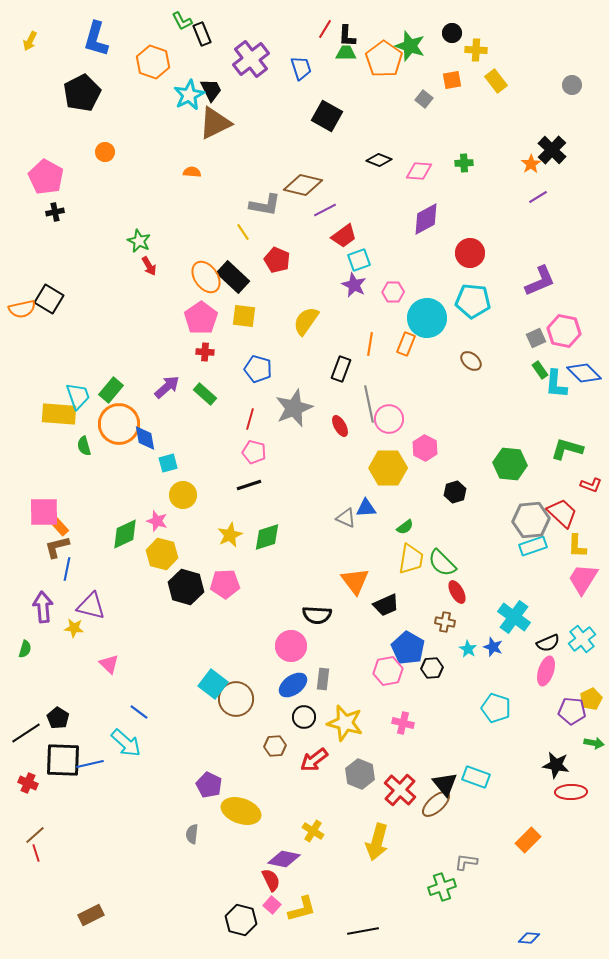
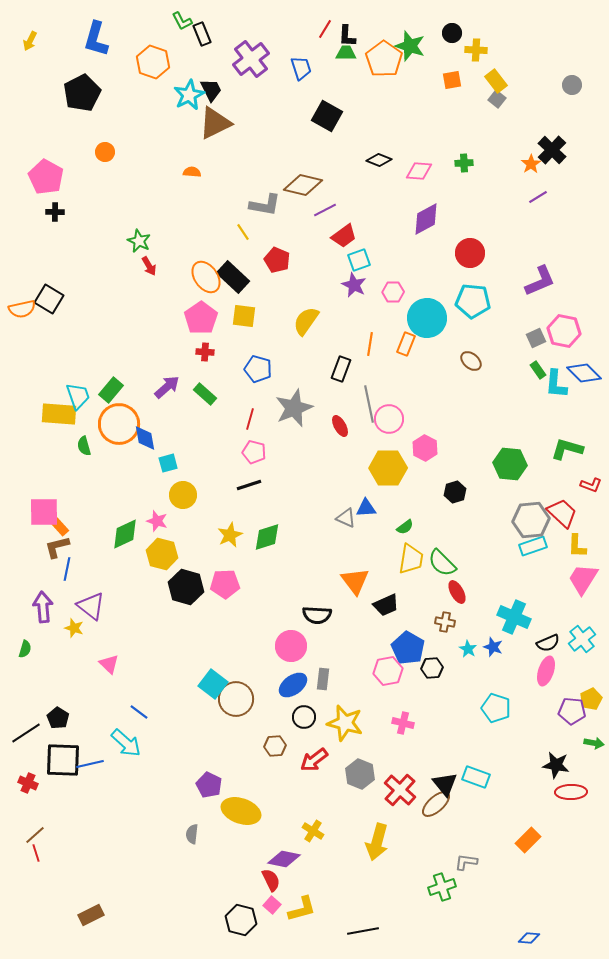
gray square at (424, 99): moved 73 px right
black cross at (55, 212): rotated 12 degrees clockwise
green rectangle at (540, 370): moved 2 px left
purple triangle at (91, 606): rotated 24 degrees clockwise
cyan cross at (514, 617): rotated 12 degrees counterclockwise
yellow star at (74, 628): rotated 12 degrees clockwise
